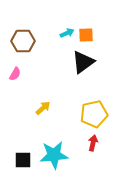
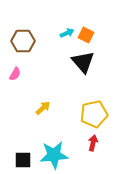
orange square: rotated 28 degrees clockwise
black triangle: rotated 35 degrees counterclockwise
